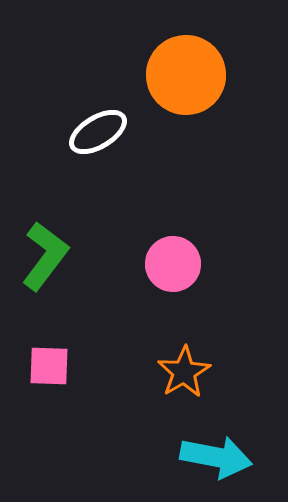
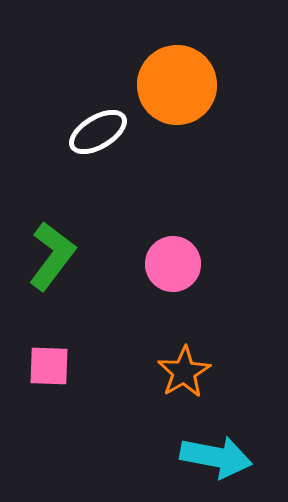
orange circle: moved 9 px left, 10 px down
green L-shape: moved 7 px right
